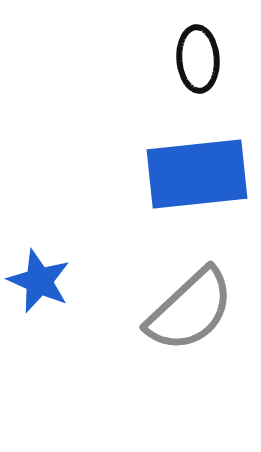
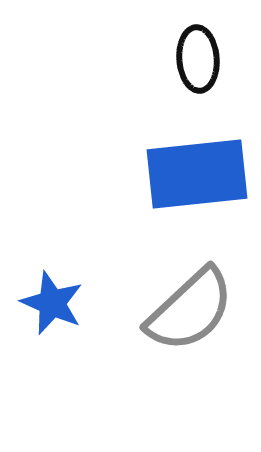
blue star: moved 13 px right, 22 px down
